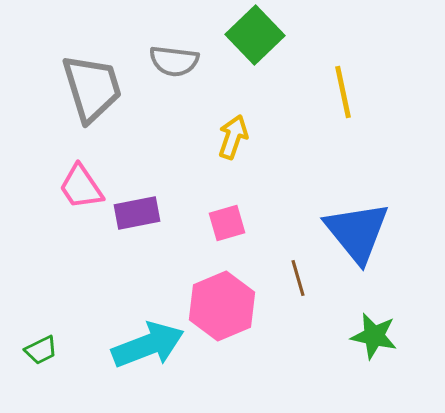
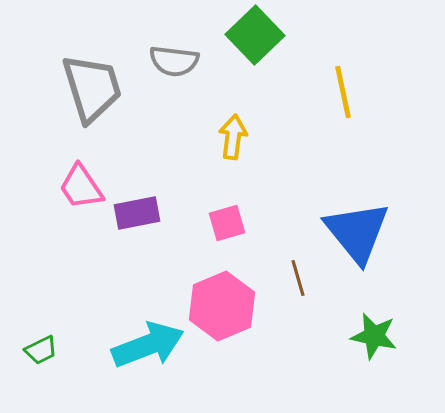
yellow arrow: rotated 12 degrees counterclockwise
